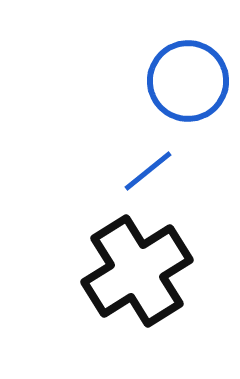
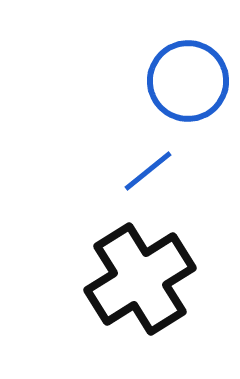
black cross: moved 3 px right, 8 px down
